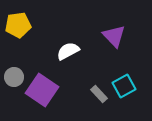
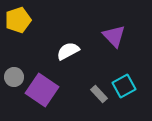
yellow pentagon: moved 5 px up; rotated 10 degrees counterclockwise
